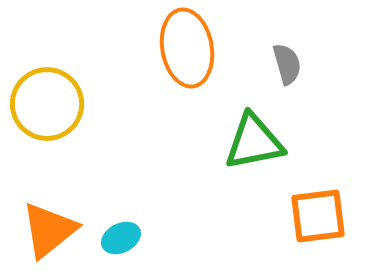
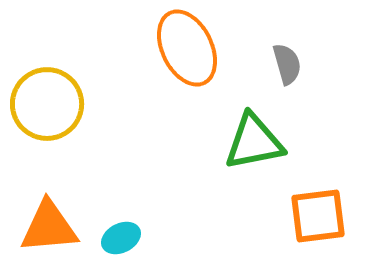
orange ellipse: rotated 16 degrees counterclockwise
orange triangle: moved 3 px up; rotated 34 degrees clockwise
